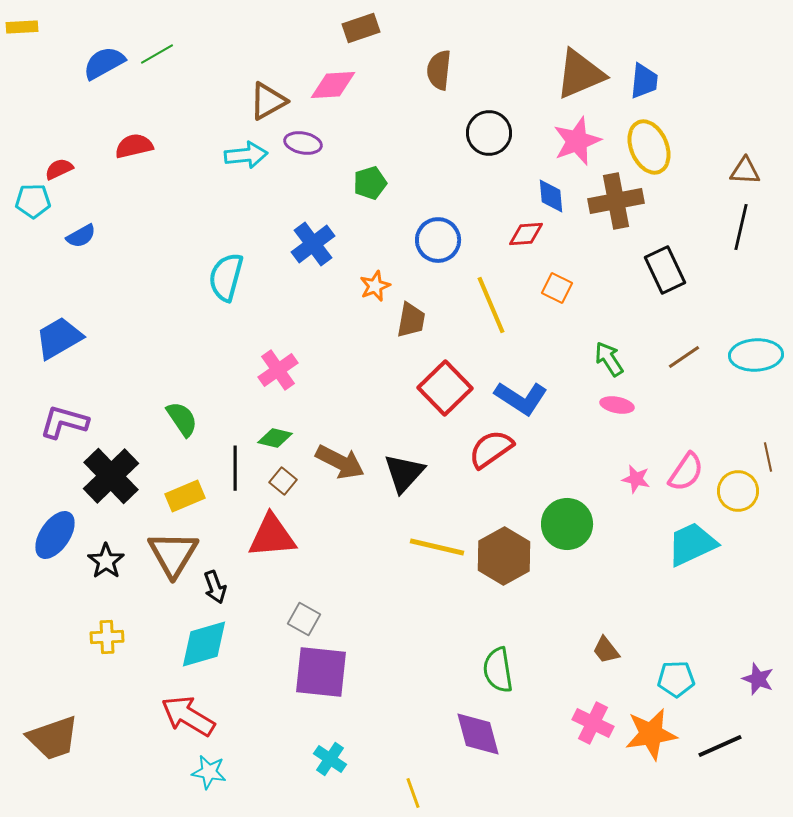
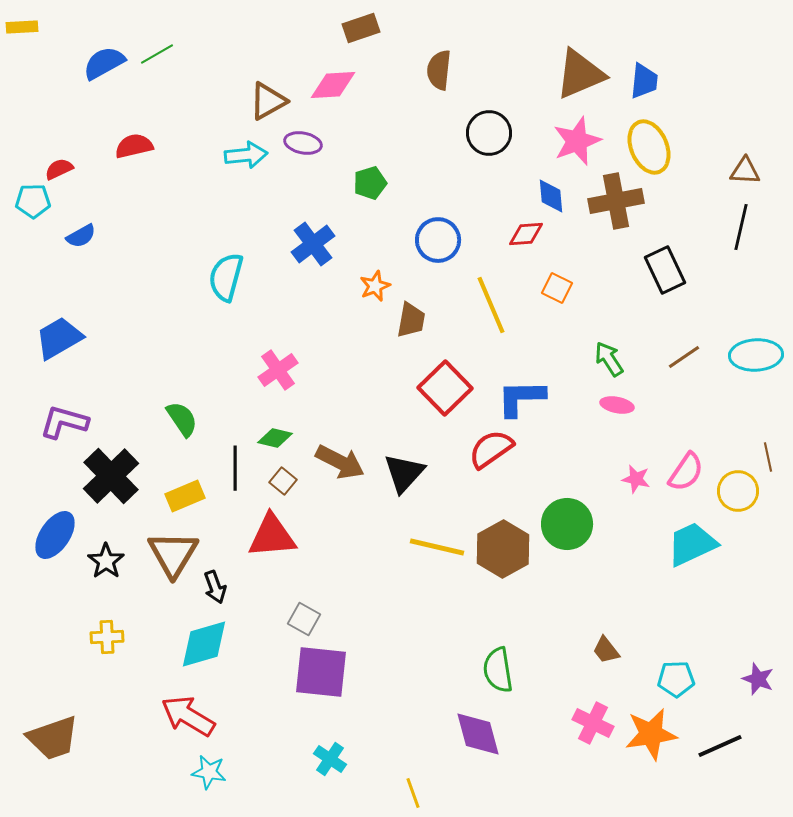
blue L-shape at (521, 398): rotated 146 degrees clockwise
brown hexagon at (504, 556): moved 1 px left, 7 px up
